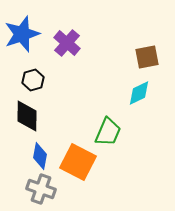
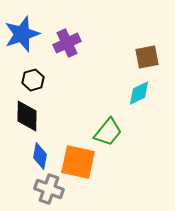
purple cross: rotated 24 degrees clockwise
green trapezoid: rotated 16 degrees clockwise
orange square: rotated 15 degrees counterclockwise
gray cross: moved 8 px right
